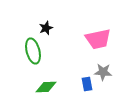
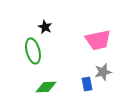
black star: moved 1 px left, 1 px up; rotated 24 degrees counterclockwise
pink trapezoid: moved 1 px down
gray star: rotated 18 degrees counterclockwise
